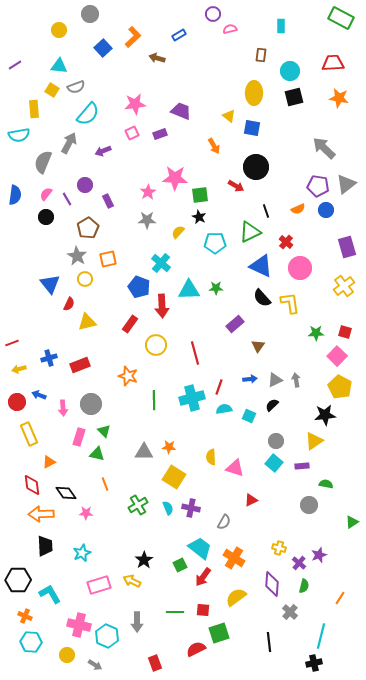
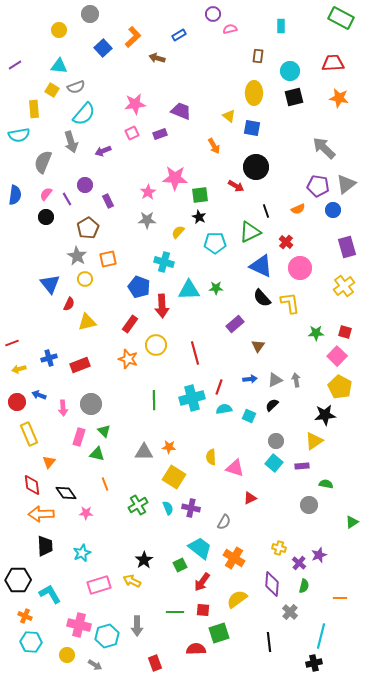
brown rectangle at (261, 55): moved 3 px left, 1 px down
cyan semicircle at (88, 114): moved 4 px left
gray arrow at (69, 143): moved 2 px right, 1 px up; rotated 135 degrees clockwise
blue circle at (326, 210): moved 7 px right
cyan cross at (161, 263): moved 3 px right, 1 px up; rotated 24 degrees counterclockwise
orange star at (128, 376): moved 17 px up
orange triangle at (49, 462): rotated 24 degrees counterclockwise
red triangle at (251, 500): moved 1 px left, 2 px up
red arrow at (203, 577): moved 1 px left, 5 px down
yellow semicircle at (236, 597): moved 1 px right, 2 px down
orange line at (340, 598): rotated 56 degrees clockwise
gray arrow at (137, 622): moved 4 px down
cyan hexagon at (107, 636): rotated 20 degrees clockwise
red semicircle at (196, 649): rotated 24 degrees clockwise
